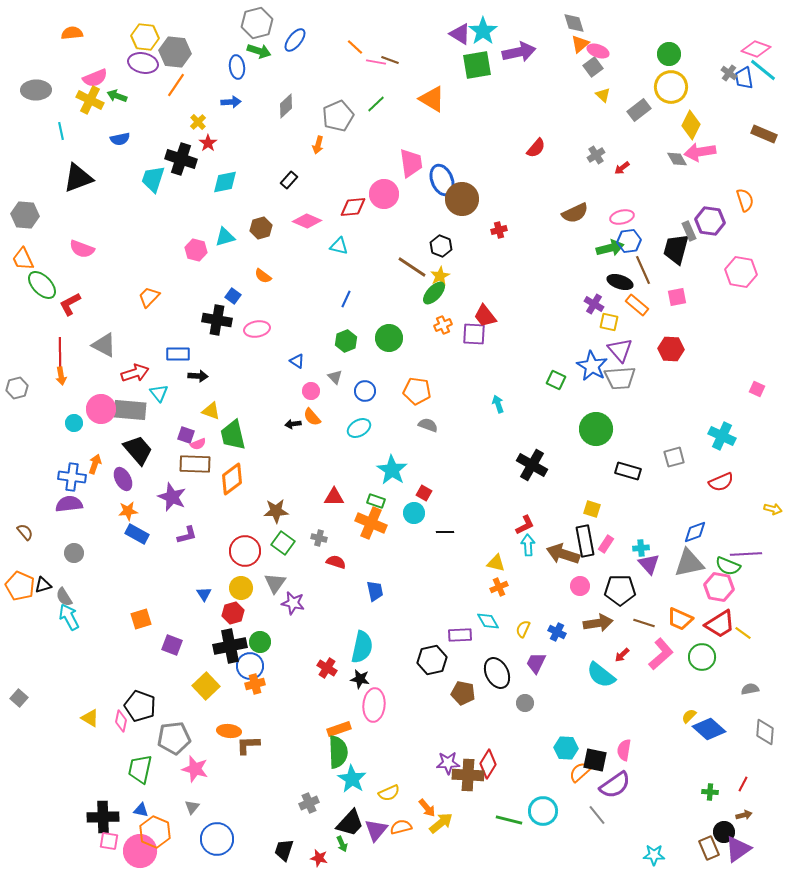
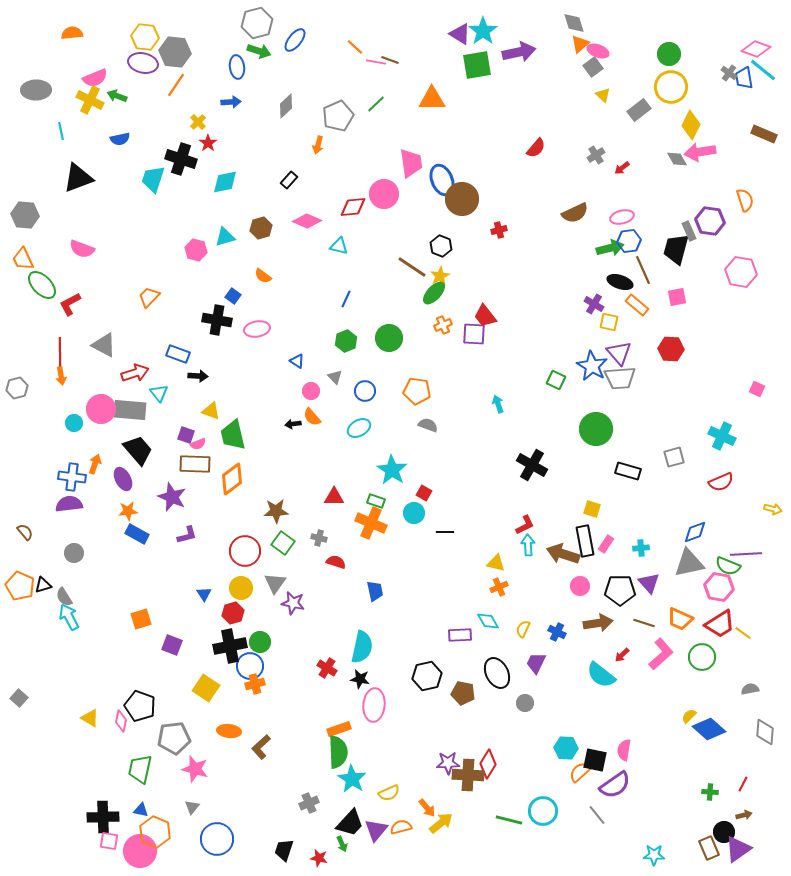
orange triangle at (432, 99): rotated 32 degrees counterclockwise
purple triangle at (620, 350): moved 1 px left, 3 px down
blue rectangle at (178, 354): rotated 20 degrees clockwise
purple triangle at (649, 564): moved 19 px down
black hexagon at (432, 660): moved 5 px left, 16 px down
yellow square at (206, 686): moved 2 px down; rotated 12 degrees counterclockwise
brown L-shape at (248, 745): moved 13 px right, 2 px down; rotated 40 degrees counterclockwise
